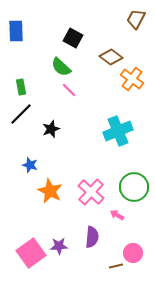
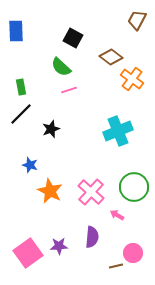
brown trapezoid: moved 1 px right, 1 px down
pink line: rotated 63 degrees counterclockwise
pink square: moved 3 px left
